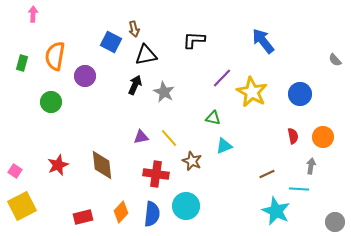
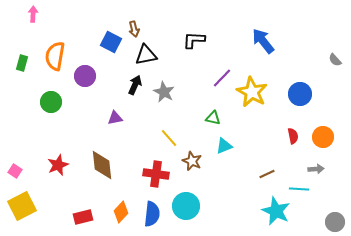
purple triangle: moved 26 px left, 19 px up
gray arrow: moved 5 px right, 3 px down; rotated 77 degrees clockwise
